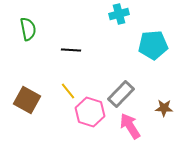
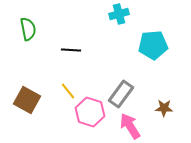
gray rectangle: rotated 8 degrees counterclockwise
